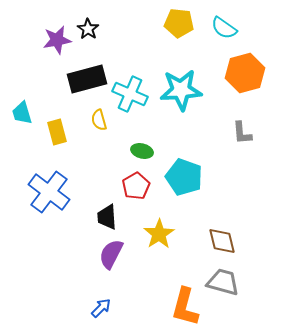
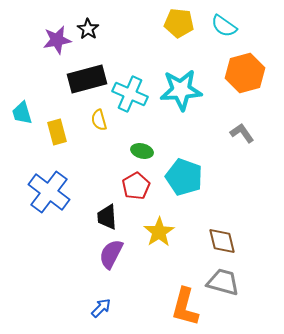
cyan semicircle: moved 2 px up
gray L-shape: rotated 150 degrees clockwise
yellow star: moved 2 px up
